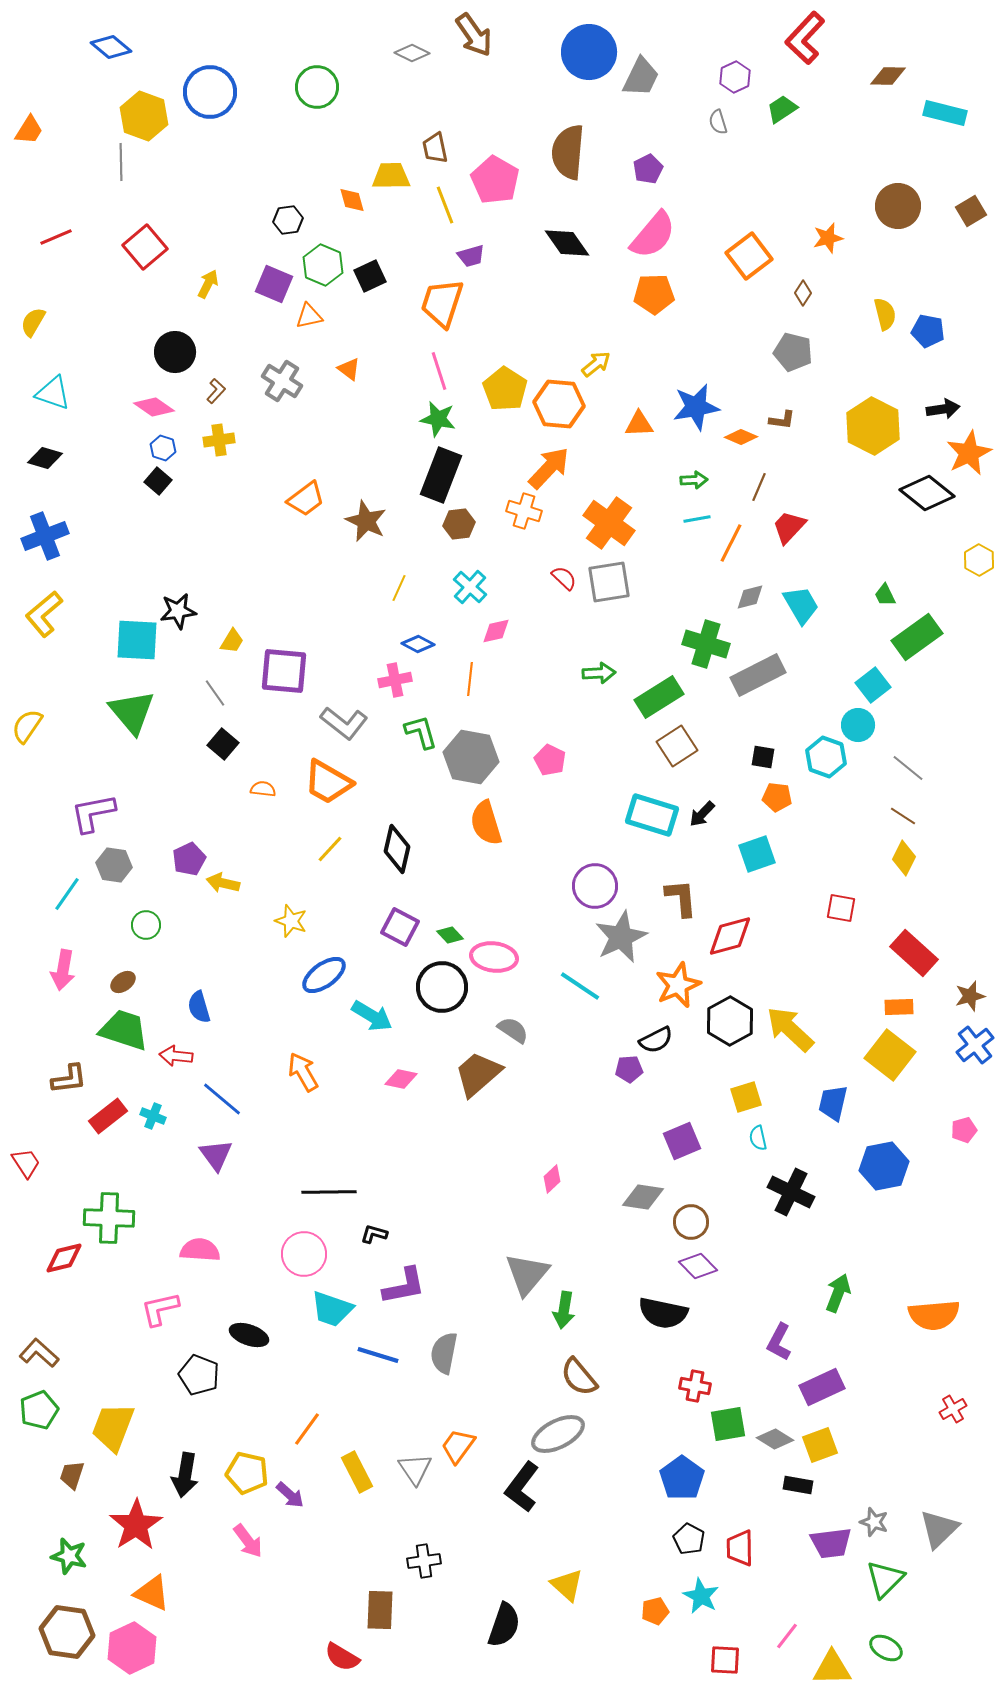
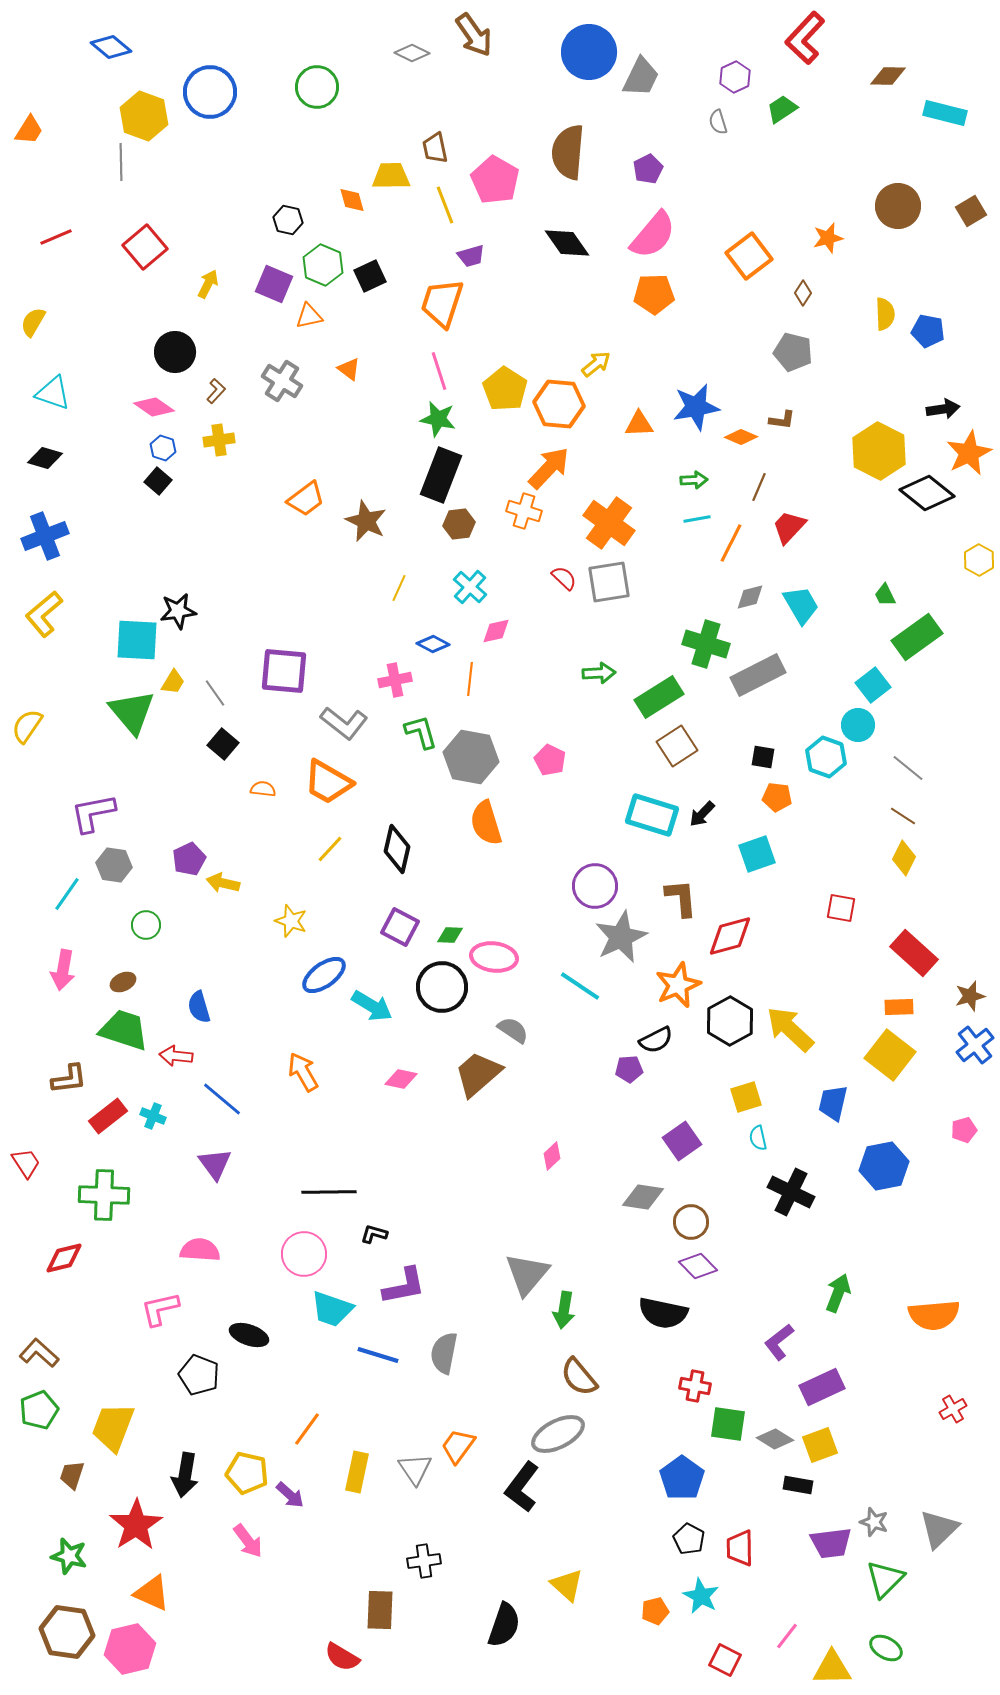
black hexagon at (288, 220): rotated 20 degrees clockwise
yellow semicircle at (885, 314): rotated 12 degrees clockwise
yellow hexagon at (873, 426): moved 6 px right, 25 px down
yellow trapezoid at (232, 641): moved 59 px left, 41 px down
blue diamond at (418, 644): moved 15 px right
green diamond at (450, 935): rotated 44 degrees counterclockwise
brown ellipse at (123, 982): rotated 10 degrees clockwise
cyan arrow at (372, 1016): moved 10 px up
purple square at (682, 1141): rotated 12 degrees counterclockwise
purple triangle at (216, 1155): moved 1 px left, 9 px down
pink diamond at (552, 1179): moved 23 px up
green cross at (109, 1218): moved 5 px left, 23 px up
purple L-shape at (779, 1342): rotated 24 degrees clockwise
green square at (728, 1424): rotated 18 degrees clockwise
yellow rectangle at (357, 1472): rotated 39 degrees clockwise
pink hexagon at (132, 1648): moved 2 px left, 1 px down; rotated 12 degrees clockwise
red square at (725, 1660): rotated 24 degrees clockwise
